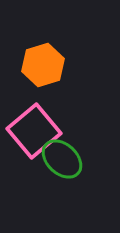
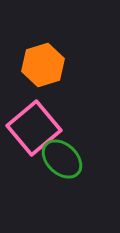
pink square: moved 3 px up
